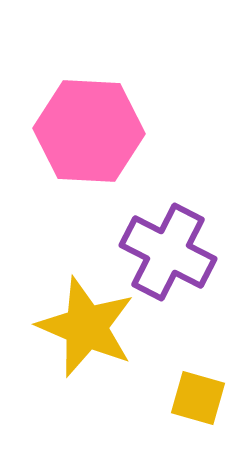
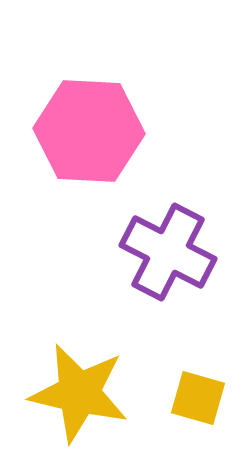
yellow star: moved 7 px left, 66 px down; rotated 10 degrees counterclockwise
